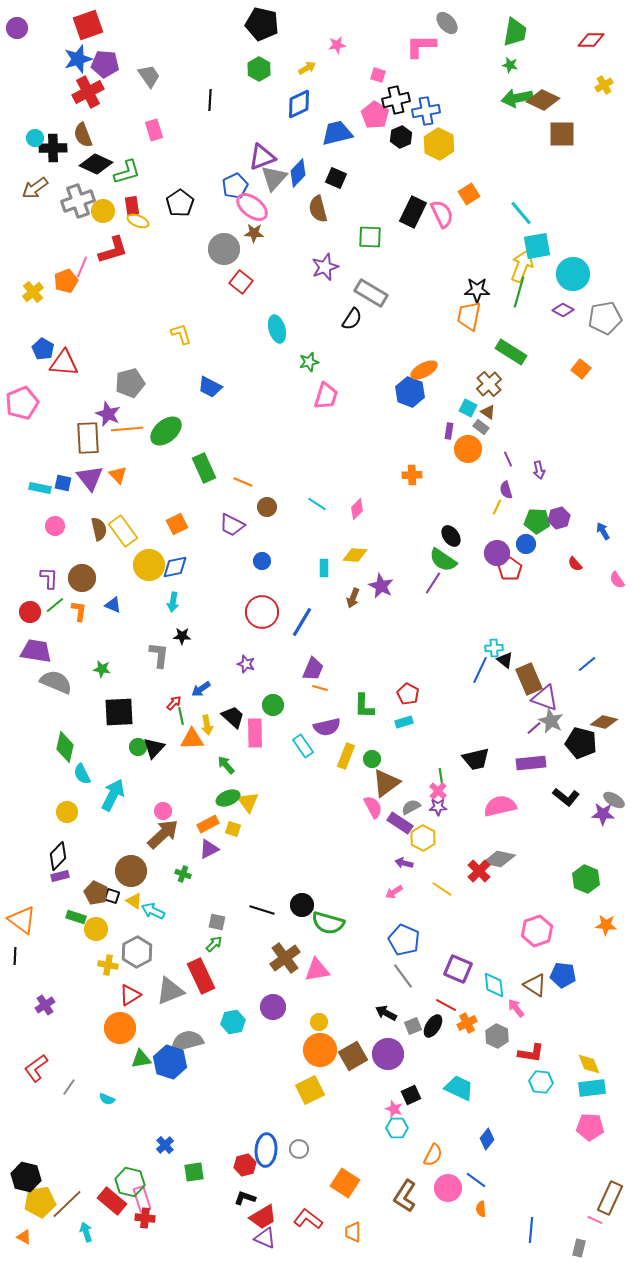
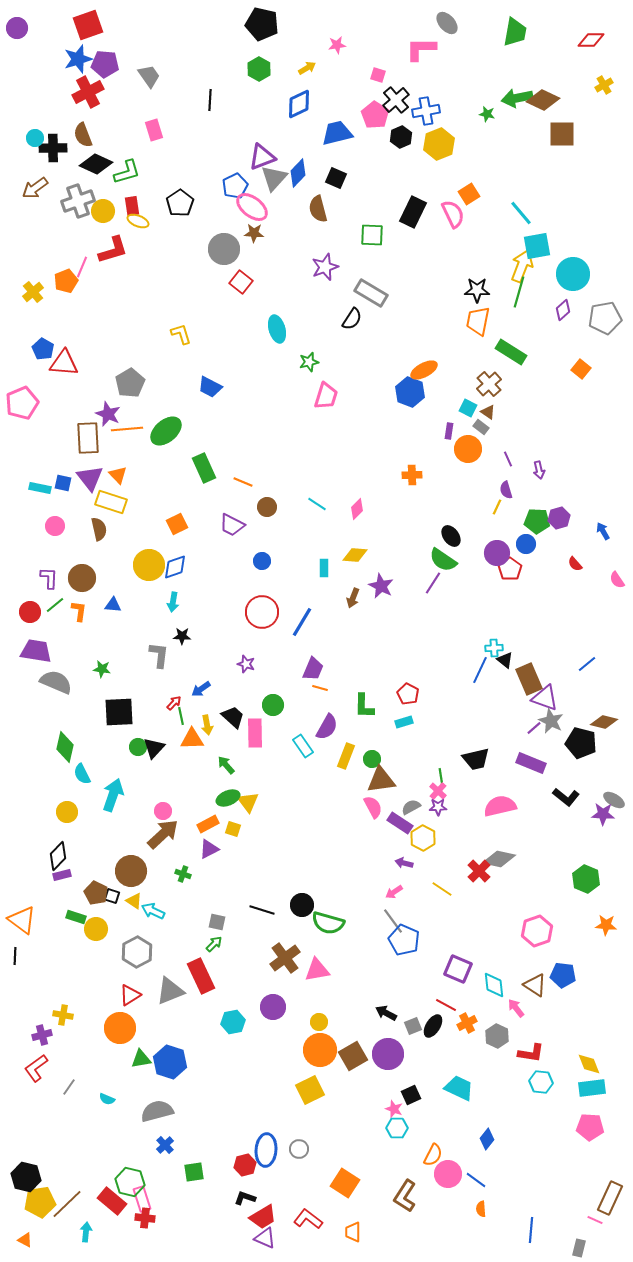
pink L-shape at (421, 46): moved 3 px down
green star at (510, 65): moved 23 px left, 49 px down
black cross at (396, 100): rotated 28 degrees counterclockwise
yellow hexagon at (439, 144): rotated 12 degrees clockwise
pink semicircle at (442, 214): moved 11 px right
green square at (370, 237): moved 2 px right, 2 px up
purple diamond at (563, 310): rotated 70 degrees counterclockwise
orange trapezoid at (469, 316): moved 9 px right, 5 px down
gray pentagon at (130, 383): rotated 16 degrees counterclockwise
yellow rectangle at (123, 531): moved 12 px left, 29 px up; rotated 36 degrees counterclockwise
blue diamond at (175, 567): rotated 8 degrees counterclockwise
blue triangle at (113, 605): rotated 18 degrees counterclockwise
purple semicircle at (327, 727): rotated 48 degrees counterclockwise
purple rectangle at (531, 763): rotated 28 degrees clockwise
brown triangle at (386, 783): moved 5 px left, 3 px up; rotated 28 degrees clockwise
cyan arrow at (113, 795): rotated 8 degrees counterclockwise
purple rectangle at (60, 876): moved 2 px right, 1 px up
yellow cross at (108, 965): moved 45 px left, 50 px down
gray line at (403, 976): moved 10 px left, 55 px up
purple cross at (45, 1005): moved 3 px left, 30 px down; rotated 18 degrees clockwise
gray semicircle at (187, 1041): moved 30 px left, 70 px down
pink circle at (448, 1188): moved 14 px up
cyan arrow at (86, 1232): rotated 24 degrees clockwise
orange triangle at (24, 1237): moved 1 px right, 3 px down
